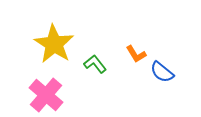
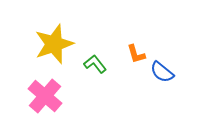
yellow star: rotated 21 degrees clockwise
orange L-shape: rotated 15 degrees clockwise
pink cross: moved 1 px left, 1 px down
